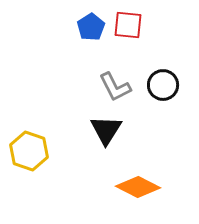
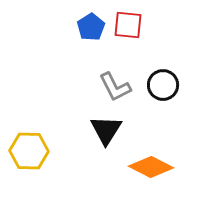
yellow hexagon: rotated 18 degrees counterclockwise
orange diamond: moved 13 px right, 20 px up
